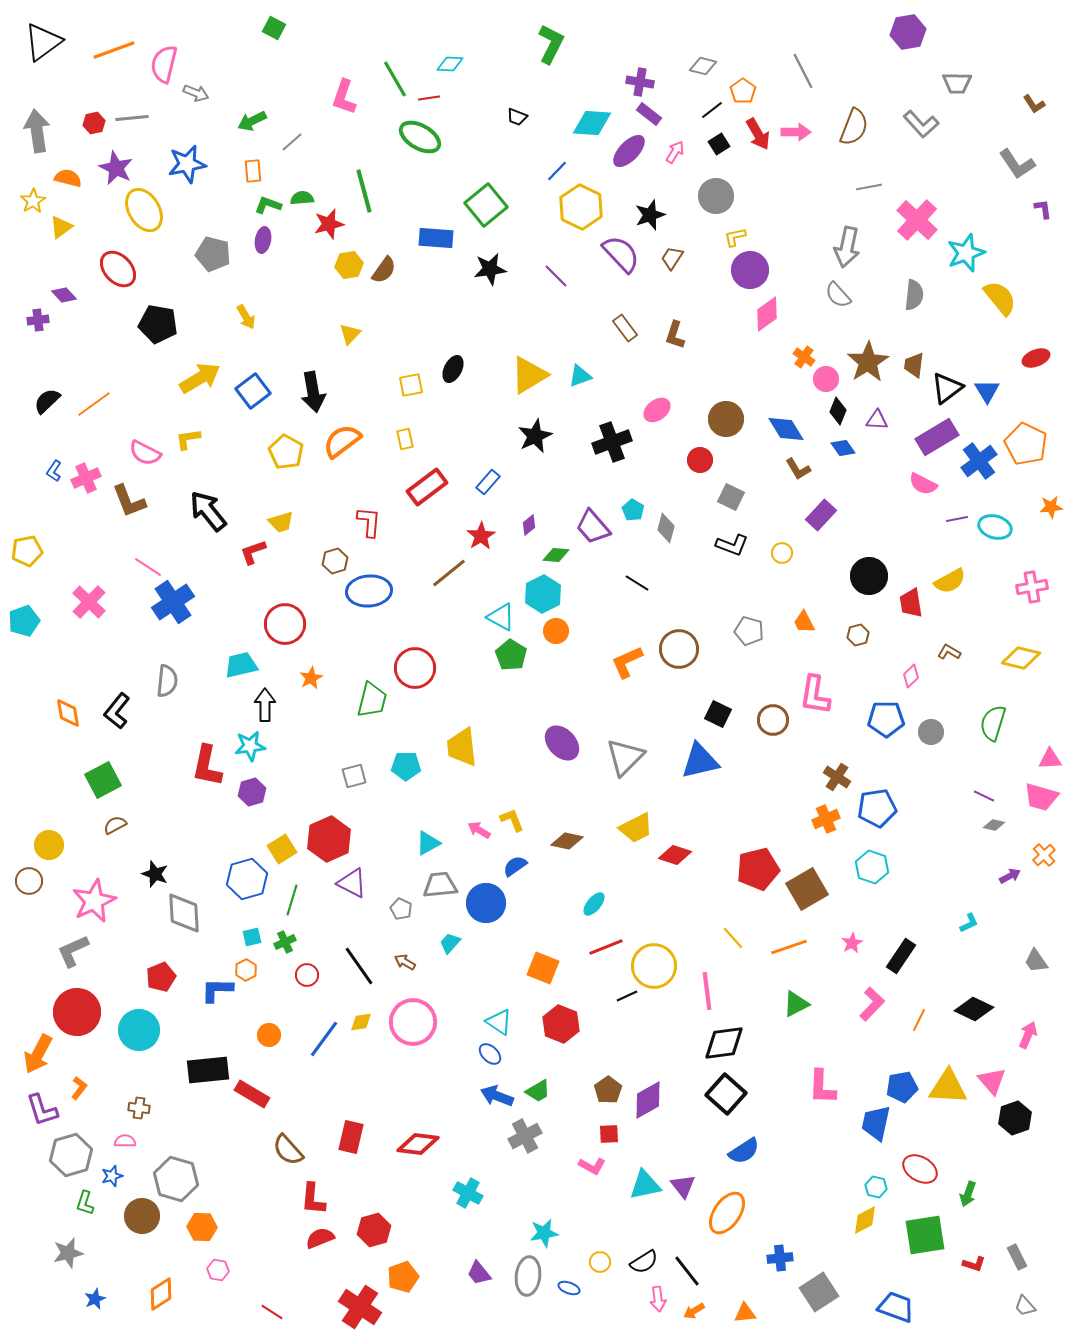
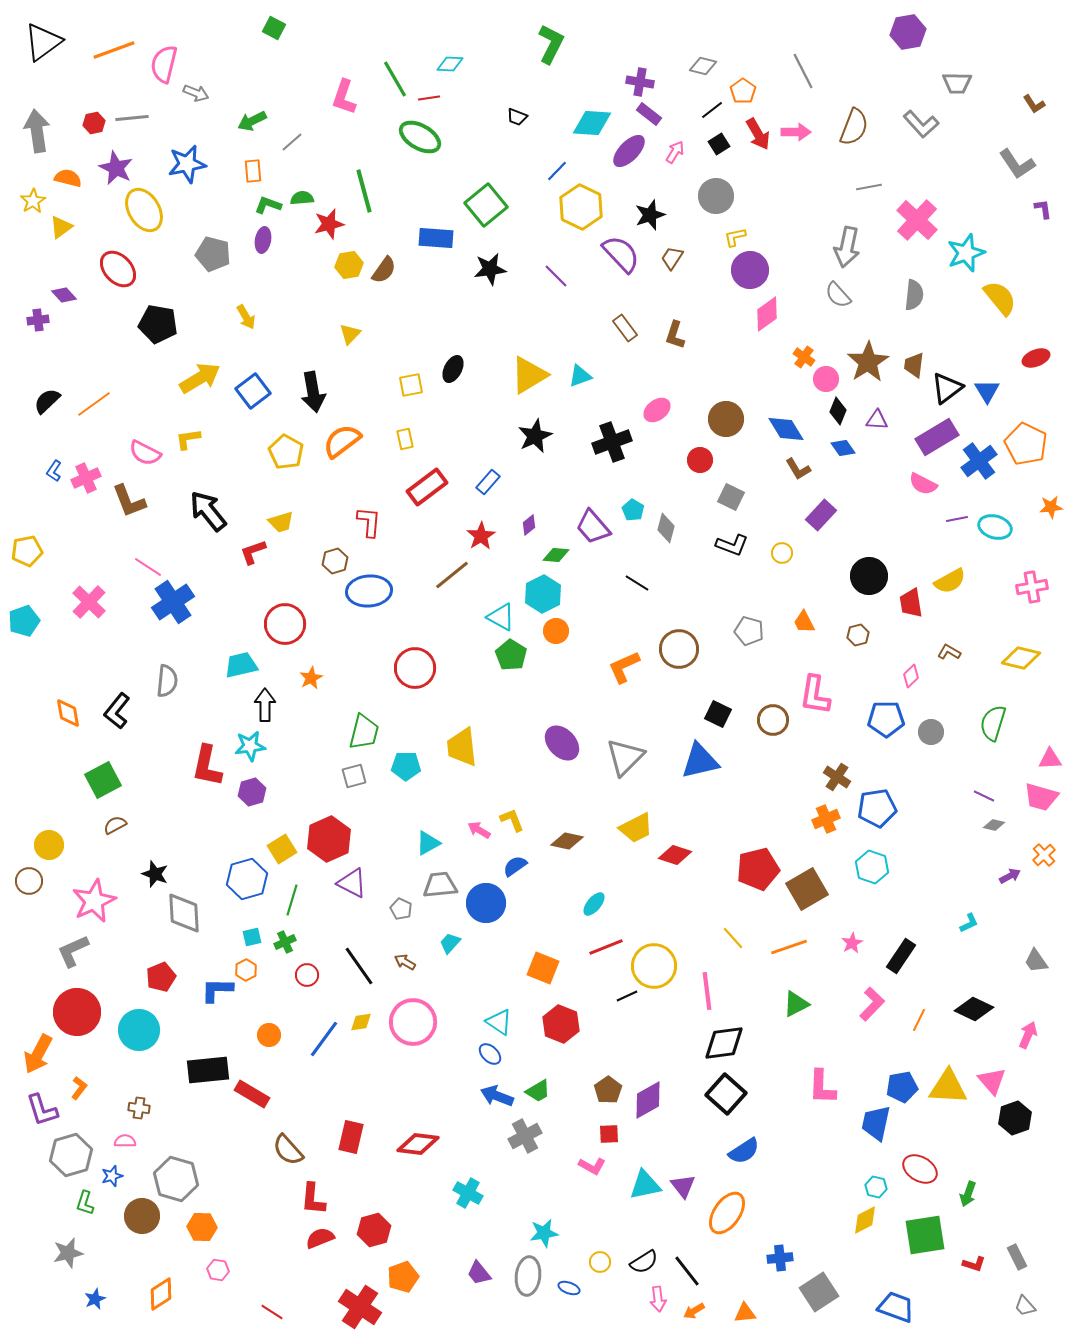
brown line at (449, 573): moved 3 px right, 2 px down
orange L-shape at (627, 662): moved 3 px left, 5 px down
green trapezoid at (372, 700): moved 8 px left, 32 px down
